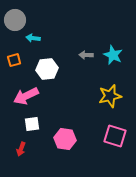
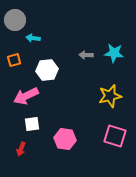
cyan star: moved 1 px right, 2 px up; rotated 18 degrees counterclockwise
white hexagon: moved 1 px down
